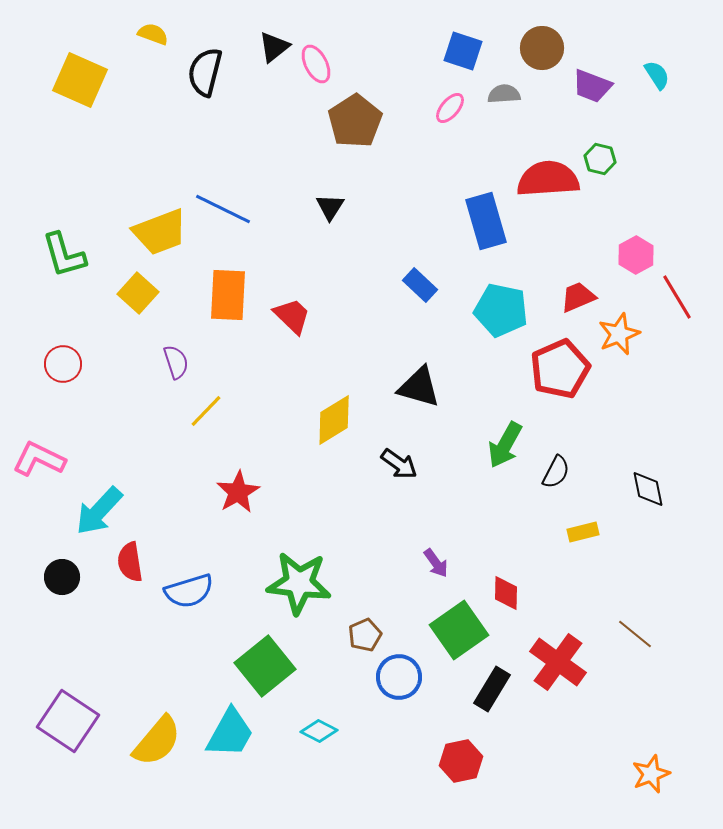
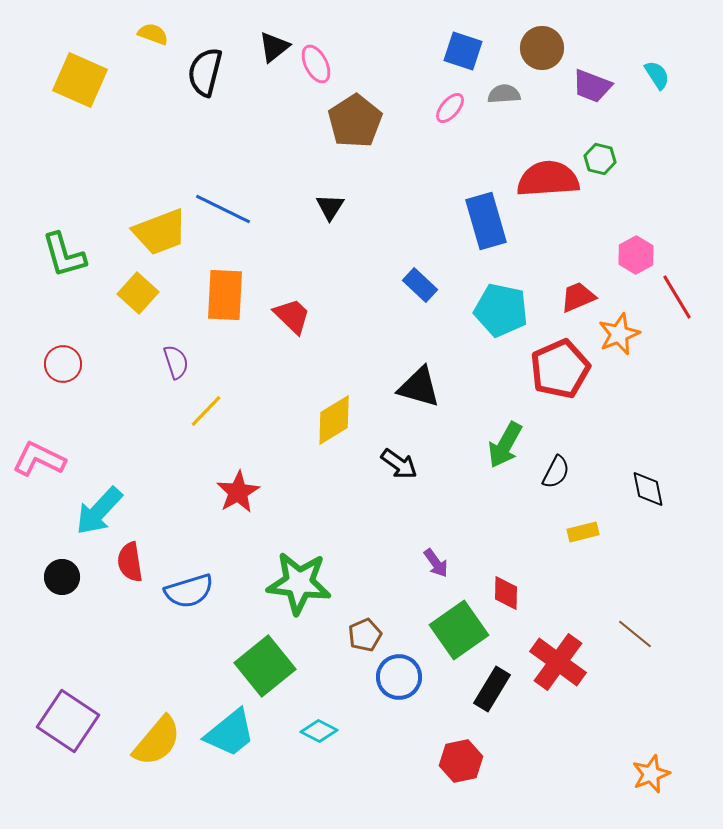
orange rectangle at (228, 295): moved 3 px left
cyan trapezoid at (230, 733): rotated 22 degrees clockwise
